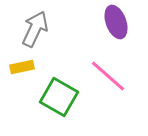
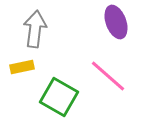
gray arrow: rotated 18 degrees counterclockwise
